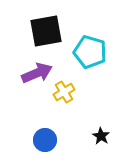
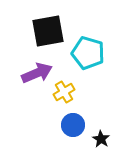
black square: moved 2 px right
cyan pentagon: moved 2 px left, 1 px down
black star: moved 3 px down
blue circle: moved 28 px right, 15 px up
